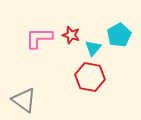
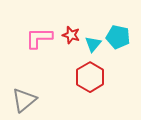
cyan pentagon: moved 1 px left, 2 px down; rotated 30 degrees counterclockwise
cyan triangle: moved 4 px up
red hexagon: rotated 20 degrees clockwise
gray triangle: rotated 44 degrees clockwise
